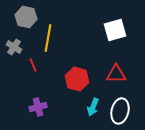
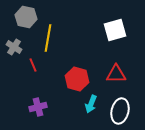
cyan arrow: moved 2 px left, 3 px up
